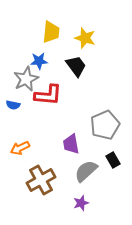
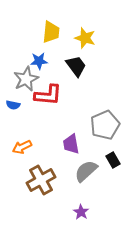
orange arrow: moved 2 px right, 1 px up
purple star: moved 9 px down; rotated 21 degrees counterclockwise
